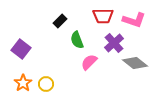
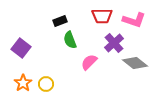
red trapezoid: moved 1 px left
black rectangle: rotated 24 degrees clockwise
green semicircle: moved 7 px left
purple square: moved 1 px up
